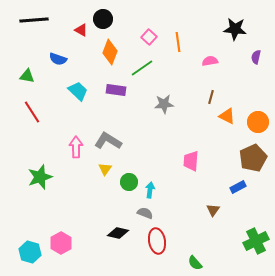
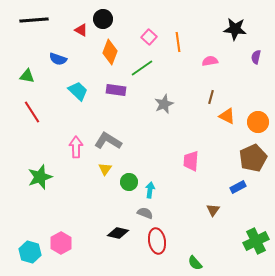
gray star: rotated 18 degrees counterclockwise
